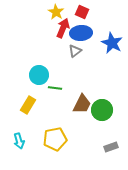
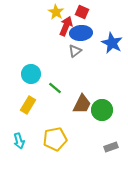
red arrow: moved 3 px right, 2 px up
cyan circle: moved 8 px left, 1 px up
green line: rotated 32 degrees clockwise
